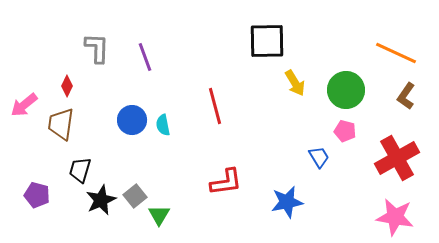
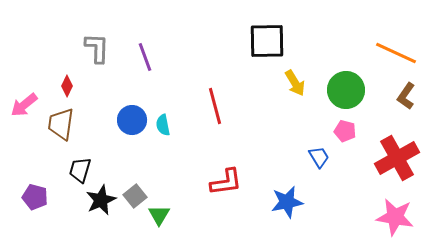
purple pentagon: moved 2 px left, 2 px down
